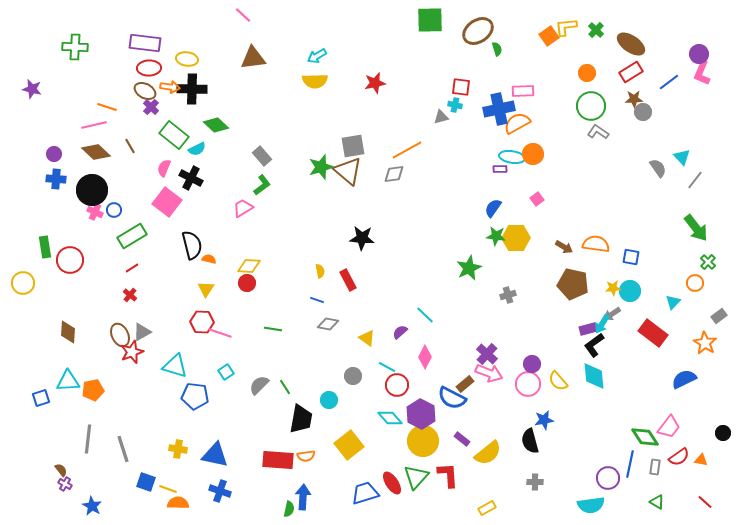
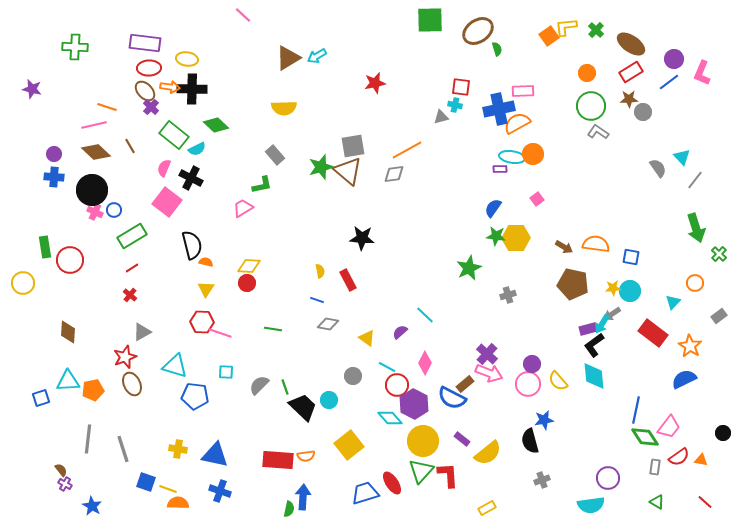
purple circle at (699, 54): moved 25 px left, 5 px down
brown triangle at (253, 58): moved 35 px right; rotated 24 degrees counterclockwise
yellow semicircle at (315, 81): moved 31 px left, 27 px down
brown ellipse at (145, 91): rotated 20 degrees clockwise
brown star at (634, 99): moved 5 px left
gray rectangle at (262, 156): moved 13 px right, 1 px up
blue cross at (56, 179): moved 2 px left, 2 px up
green L-shape at (262, 185): rotated 25 degrees clockwise
green arrow at (696, 228): rotated 20 degrees clockwise
orange semicircle at (209, 259): moved 3 px left, 3 px down
green cross at (708, 262): moved 11 px right, 8 px up
brown ellipse at (120, 335): moved 12 px right, 49 px down
orange star at (705, 343): moved 15 px left, 3 px down
red star at (132, 352): moved 7 px left, 5 px down
pink diamond at (425, 357): moved 6 px down
cyan square at (226, 372): rotated 35 degrees clockwise
green line at (285, 387): rotated 14 degrees clockwise
purple hexagon at (421, 414): moved 7 px left, 10 px up
black trapezoid at (301, 419): moved 2 px right, 12 px up; rotated 56 degrees counterclockwise
blue line at (630, 464): moved 6 px right, 54 px up
green triangle at (416, 477): moved 5 px right, 6 px up
gray cross at (535, 482): moved 7 px right, 2 px up; rotated 21 degrees counterclockwise
